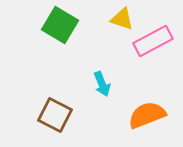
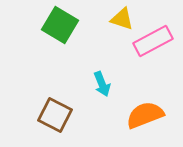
orange semicircle: moved 2 px left
